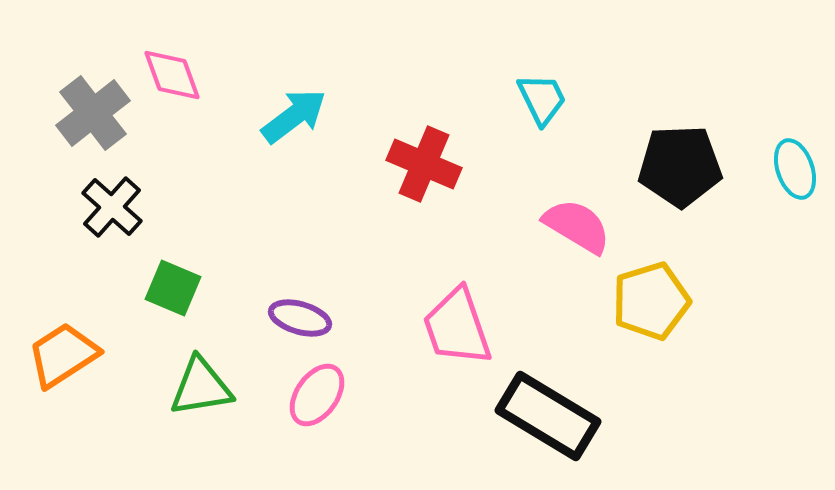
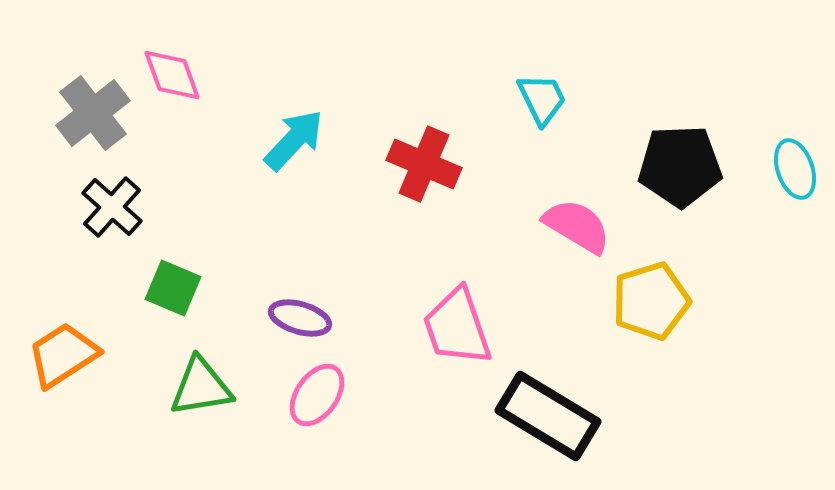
cyan arrow: moved 24 px down; rotated 10 degrees counterclockwise
